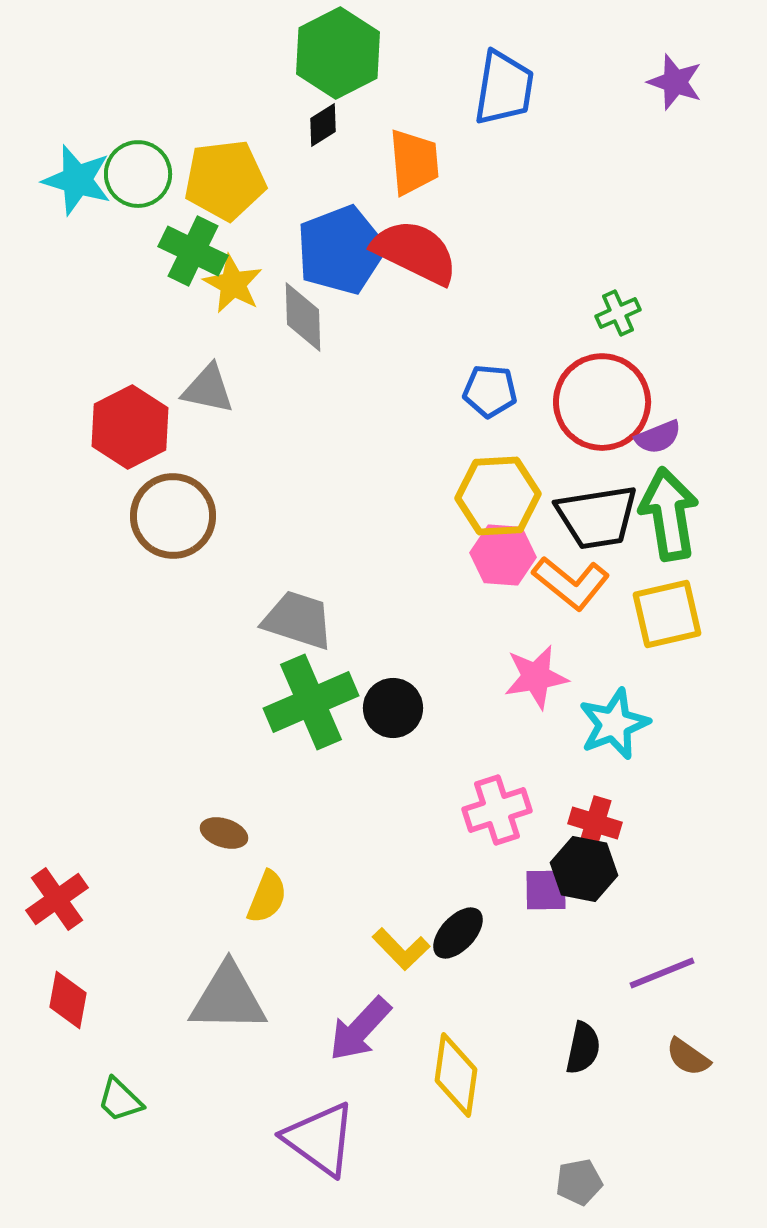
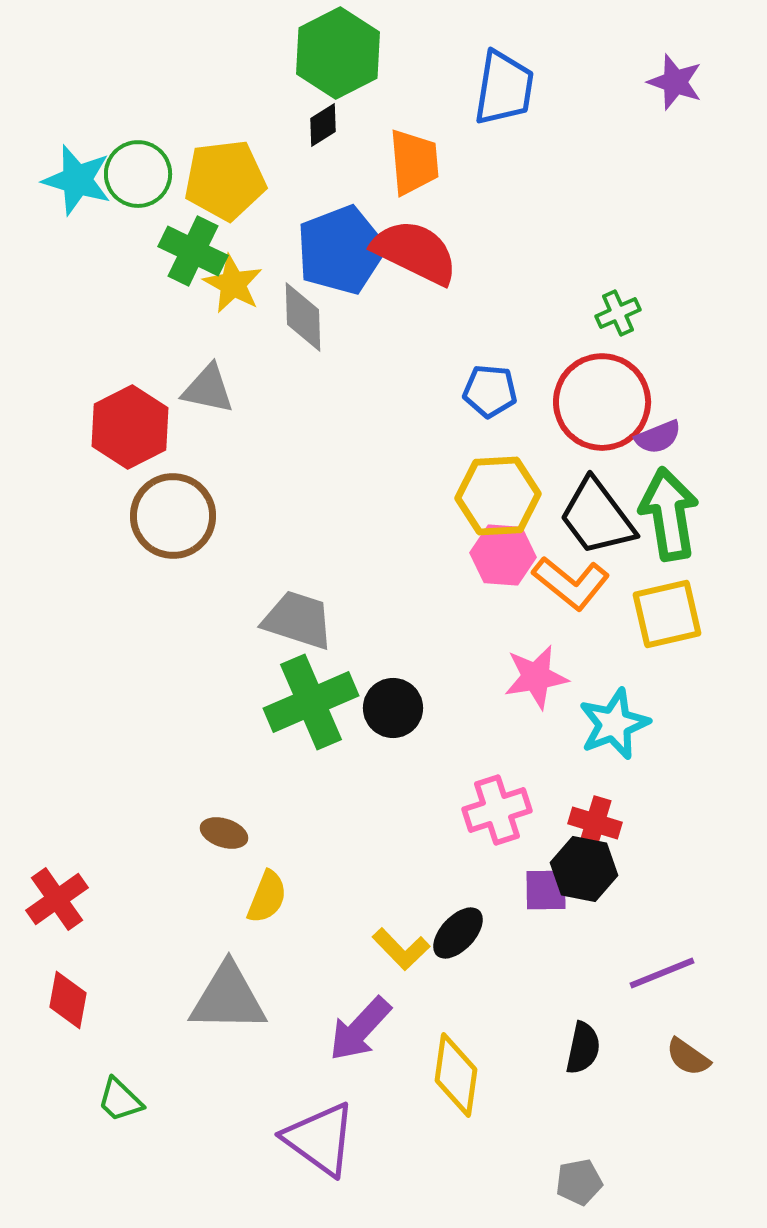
black trapezoid at (597, 517): rotated 62 degrees clockwise
